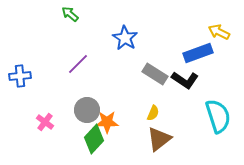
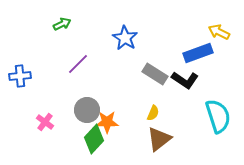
green arrow: moved 8 px left, 10 px down; rotated 114 degrees clockwise
